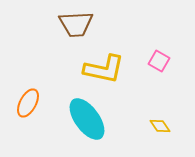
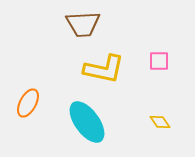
brown trapezoid: moved 7 px right
pink square: rotated 30 degrees counterclockwise
cyan ellipse: moved 3 px down
yellow diamond: moved 4 px up
